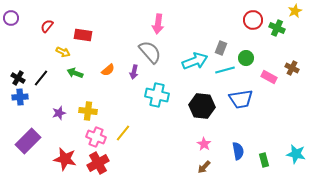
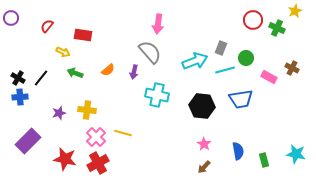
yellow cross: moved 1 px left, 1 px up
yellow line: rotated 66 degrees clockwise
pink cross: rotated 24 degrees clockwise
